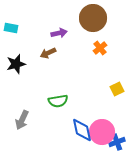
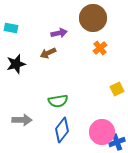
gray arrow: rotated 114 degrees counterclockwise
blue diamond: moved 20 px left; rotated 50 degrees clockwise
